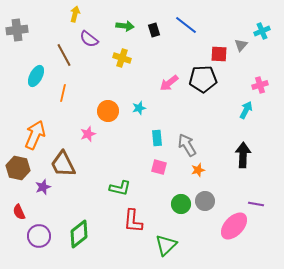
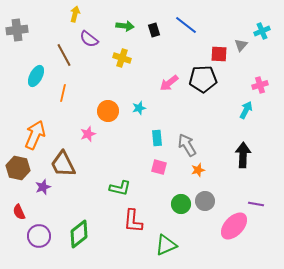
green triangle: rotated 20 degrees clockwise
